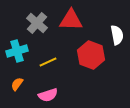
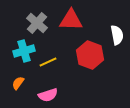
cyan cross: moved 7 px right
red hexagon: moved 1 px left
orange semicircle: moved 1 px right, 1 px up
